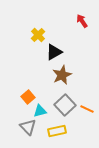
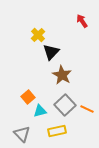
black triangle: moved 3 px left; rotated 18 degrees counterclockwise
brown star: rotated 18 degrees counterclockwise
gray triangle: moved 6 px left, 7 px down
